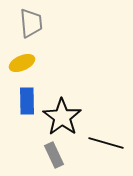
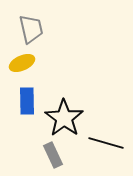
gray trapezoid: moved 6 px down; rotated 8 degrees counterclockwise
black star: moved 2 px right, 1 px down
gray rectangle: moved 1 px left
